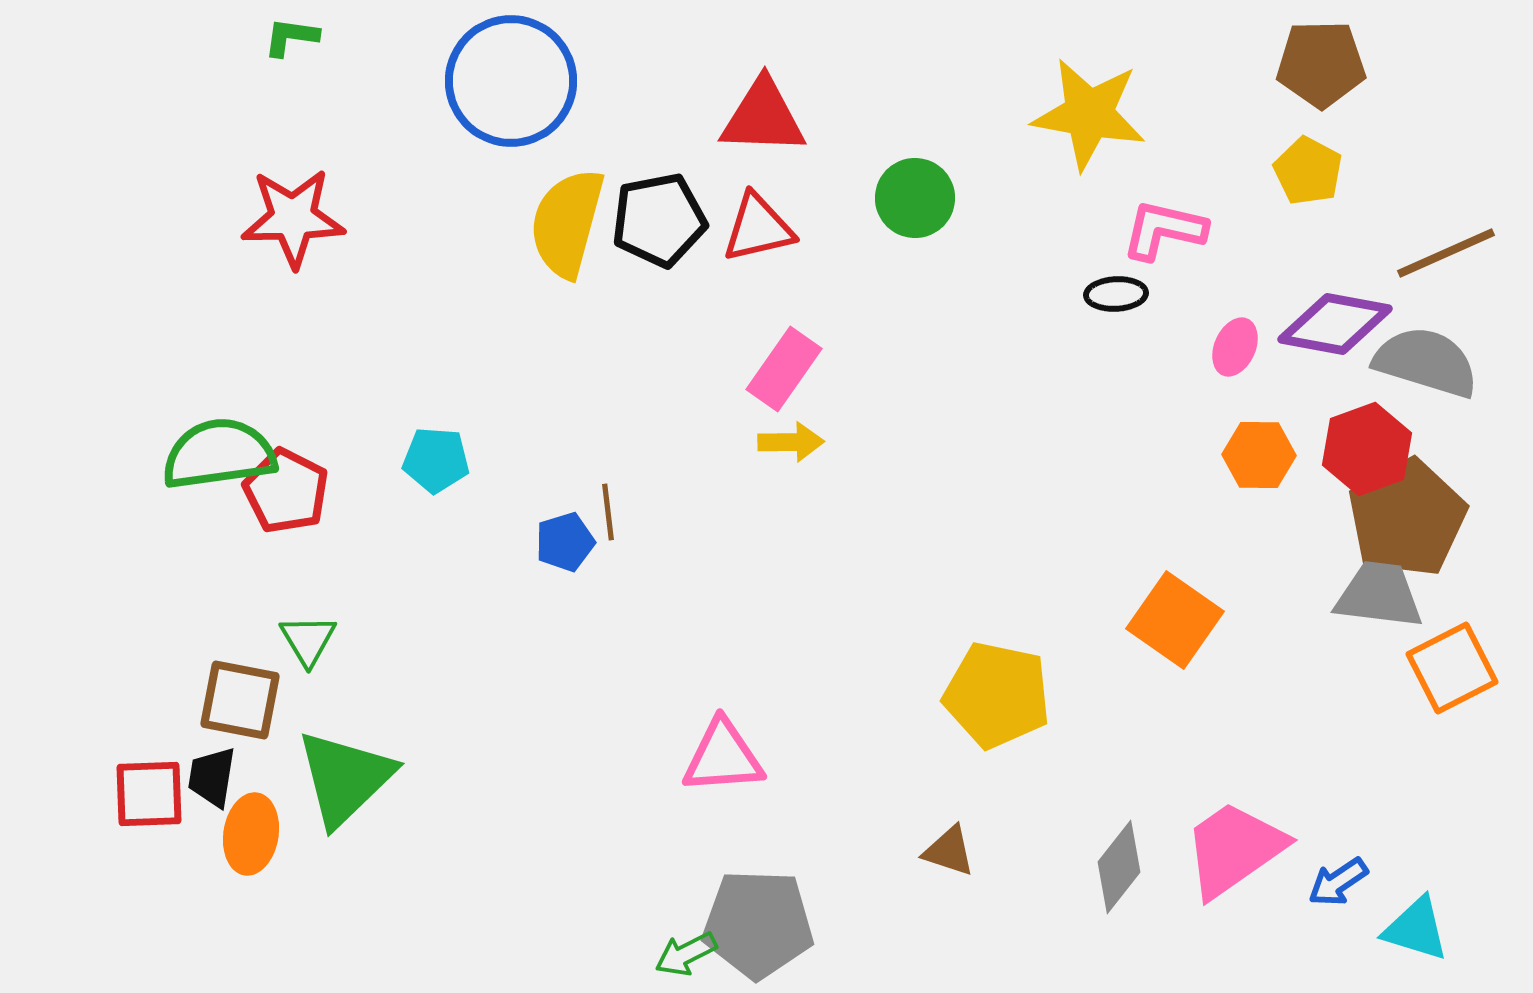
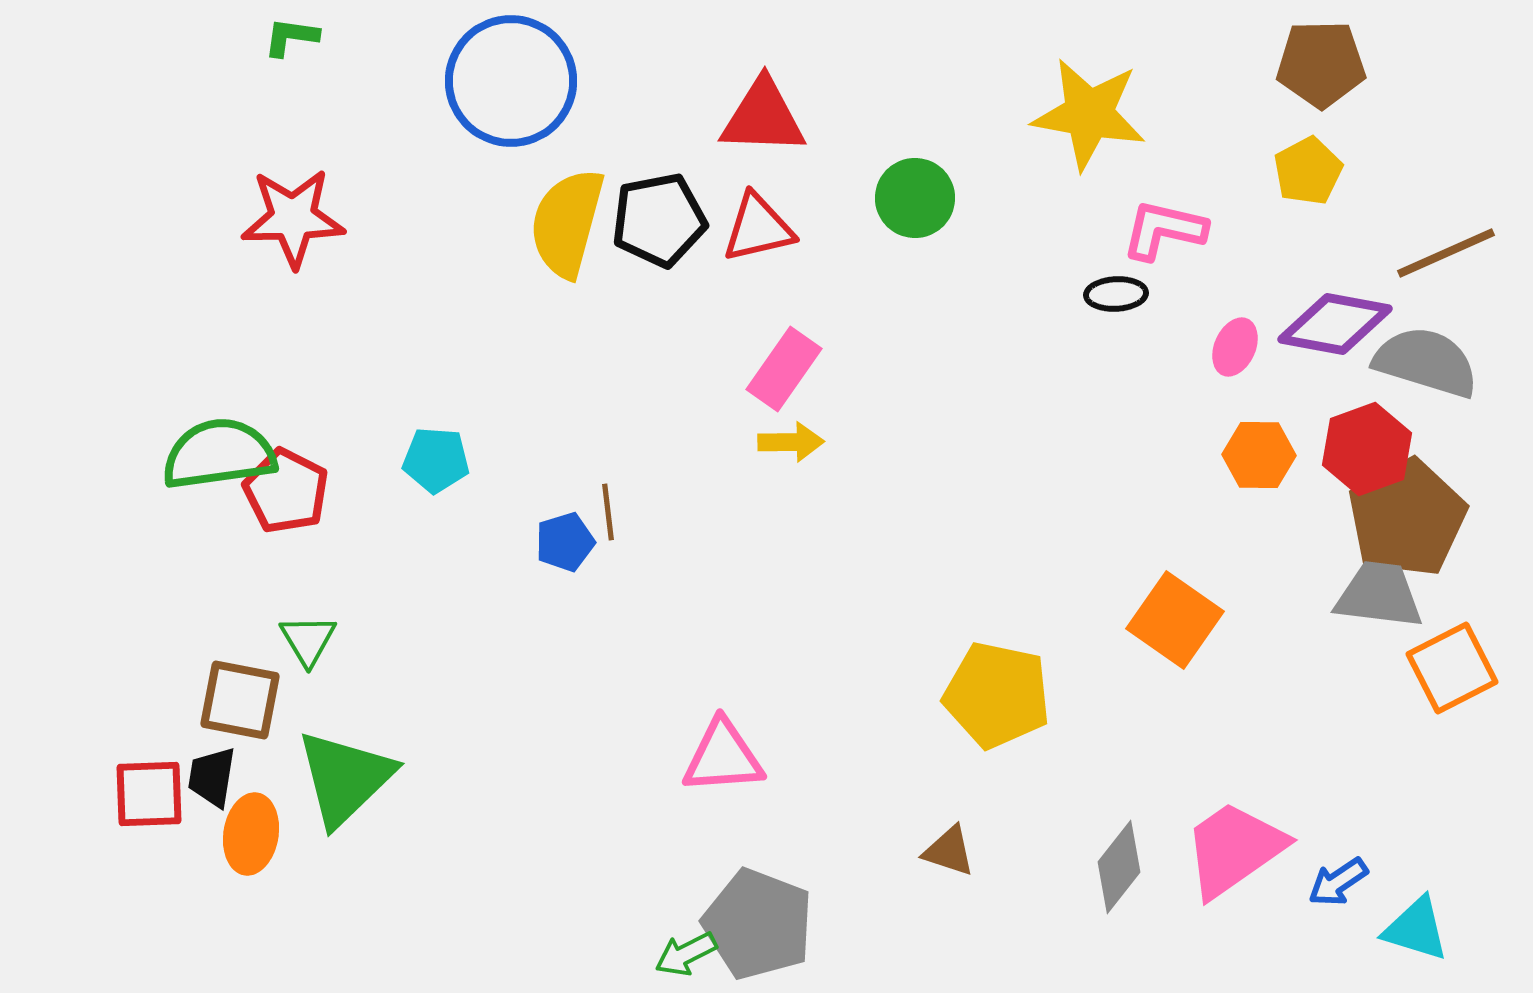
yellow pentagon at (1308, 171): rotated 16 degrees clockwise
gray pentagon at (758, 924): rotated 19 degrees clockwise
